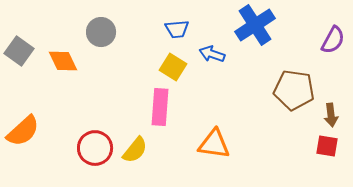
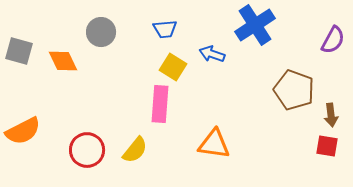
blue trapezoid: moved 12 px left
gray square: rotated 20 degrees counterclockwise
brown pentagon: rotated 12 degrees clockwise
pink rectangle: moved 3 px up
orange semicircle: rotated 15 degrees clockwise
red circle: moved 8 px left, 2 px down
